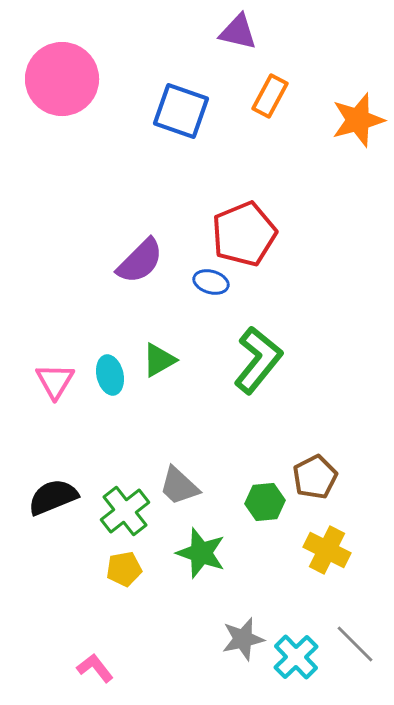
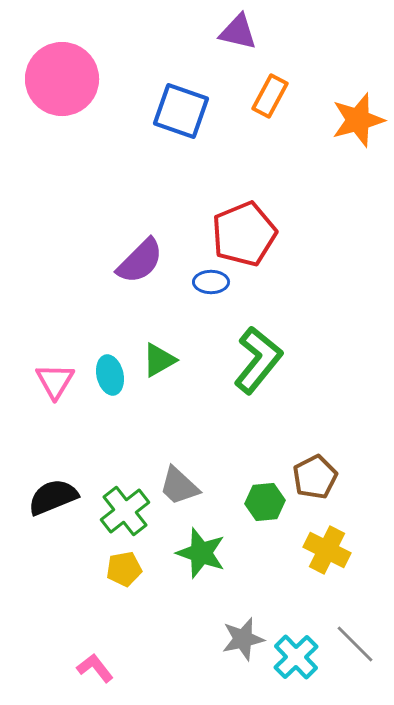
blue ellipse: rotated 16 degrees counterclockwise
